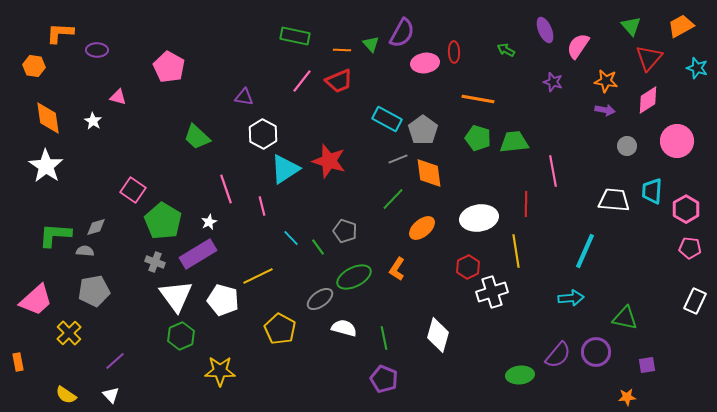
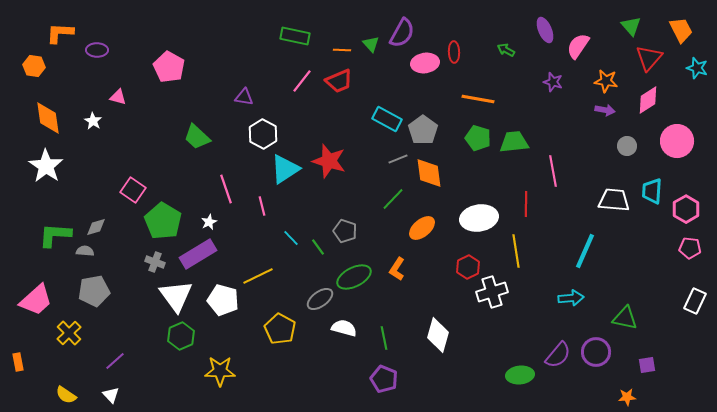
orange trapezoid at (681, 26): moved 4 px down; rotated 92 degrees clockwise
